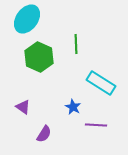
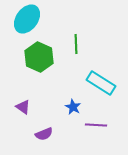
purple semicircle: rotated 36 degrees clockwise
